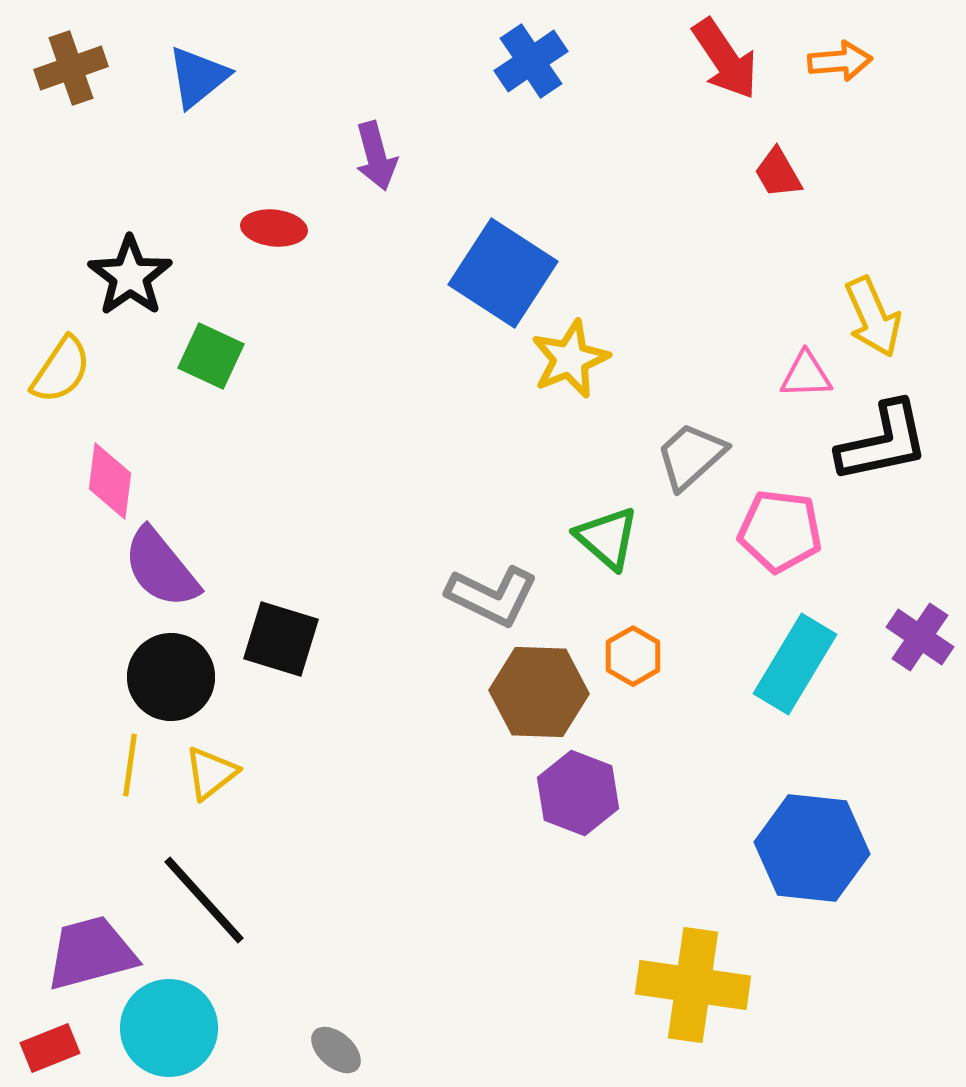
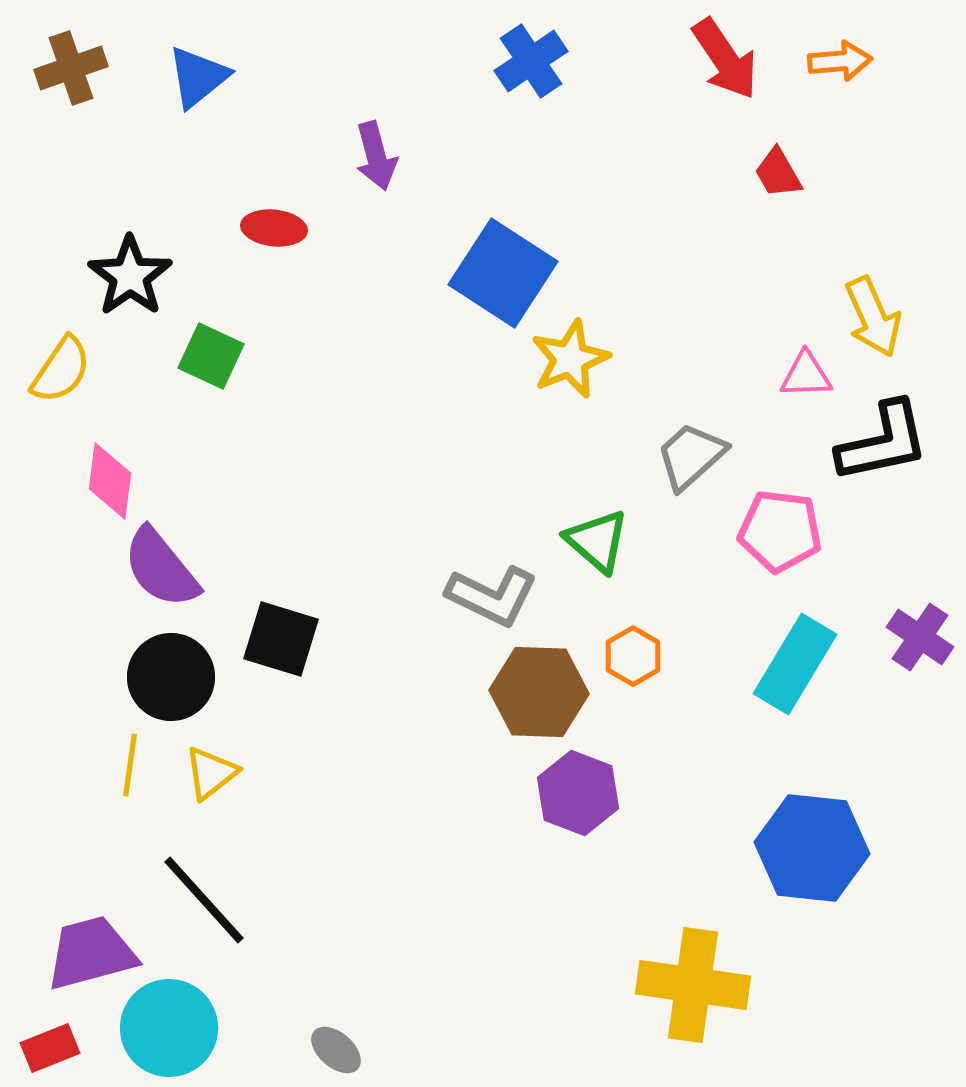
green triangle: moved 10 px left, 3 px down
